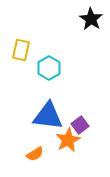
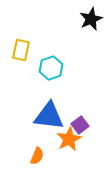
black star: rotated 15 degrees clockwise
cyan hexagon: moved 2 px right; rotated 10 degrees clockwise
blue triangle: moved 1 px right
orange star: moved 1 px right, 1 px up
orange semicircle: moved 2 px right, 2 px down; rotated 36 degrees counterclockwise
